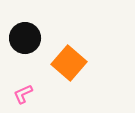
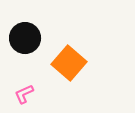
pink L-shape: moved 1 px right
